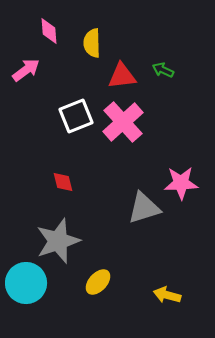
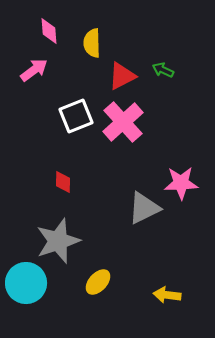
pink arrow: moved 8 px right
red triangle: rotated 20 degrees counterclockwise
red diamond: rotated 15 degrees clockwise
gray triangle: rotated 9 degrees counterclockwise
yellow arrow: rotated 8 degrees counterclockwise
